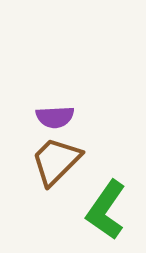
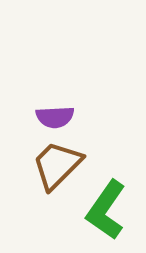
brown trapezoid: moved 1 px right, 4 px down
